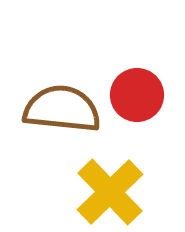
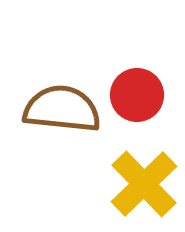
yellow cross: moved 34 px right, 8 px up
